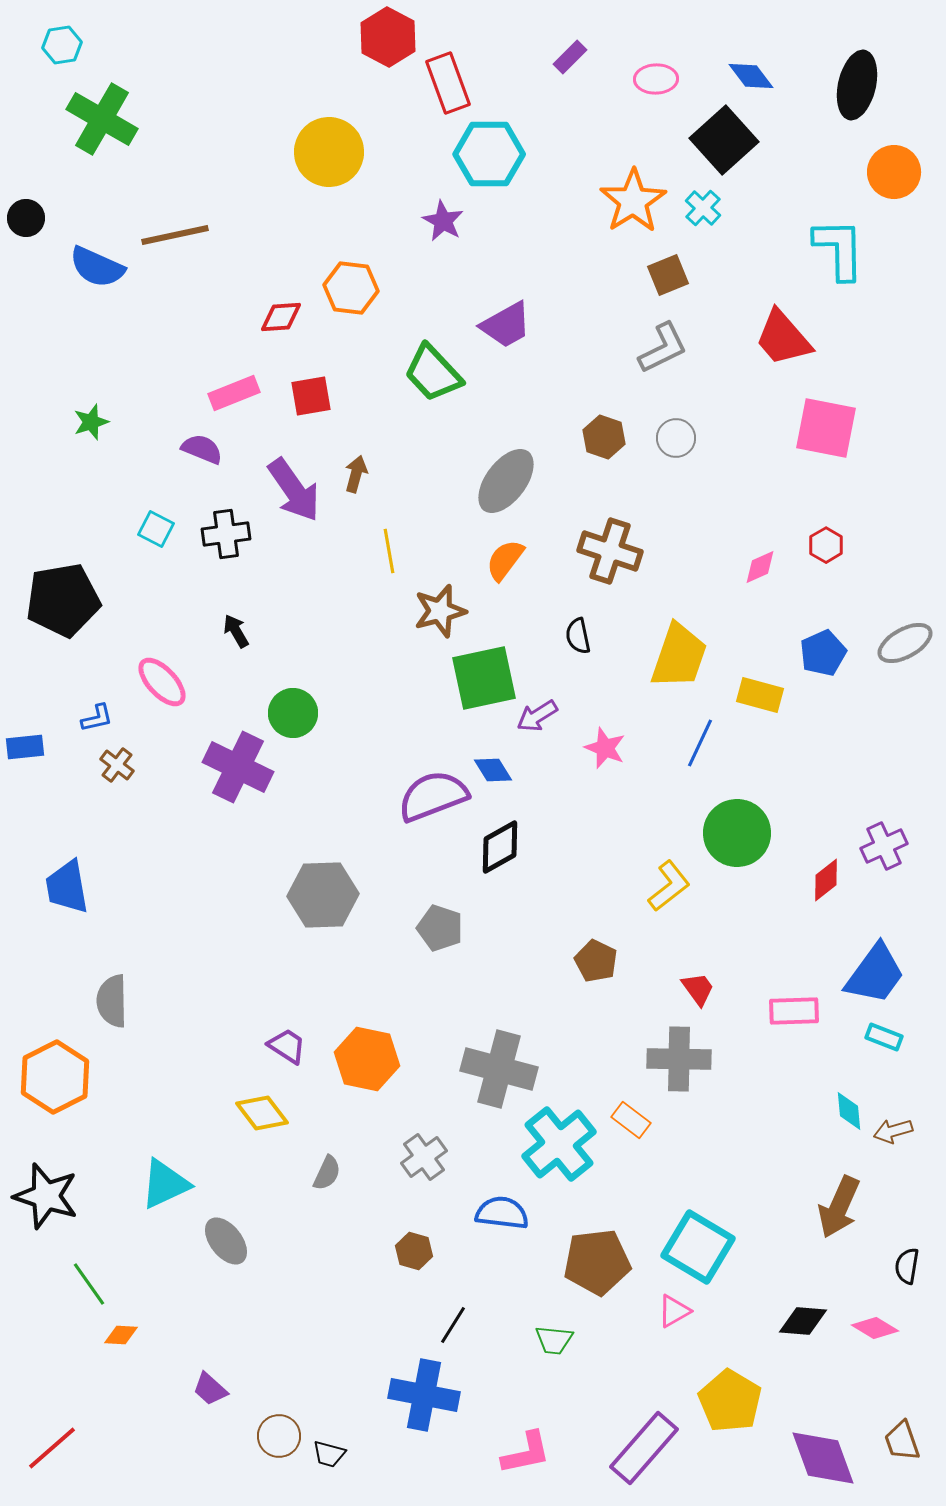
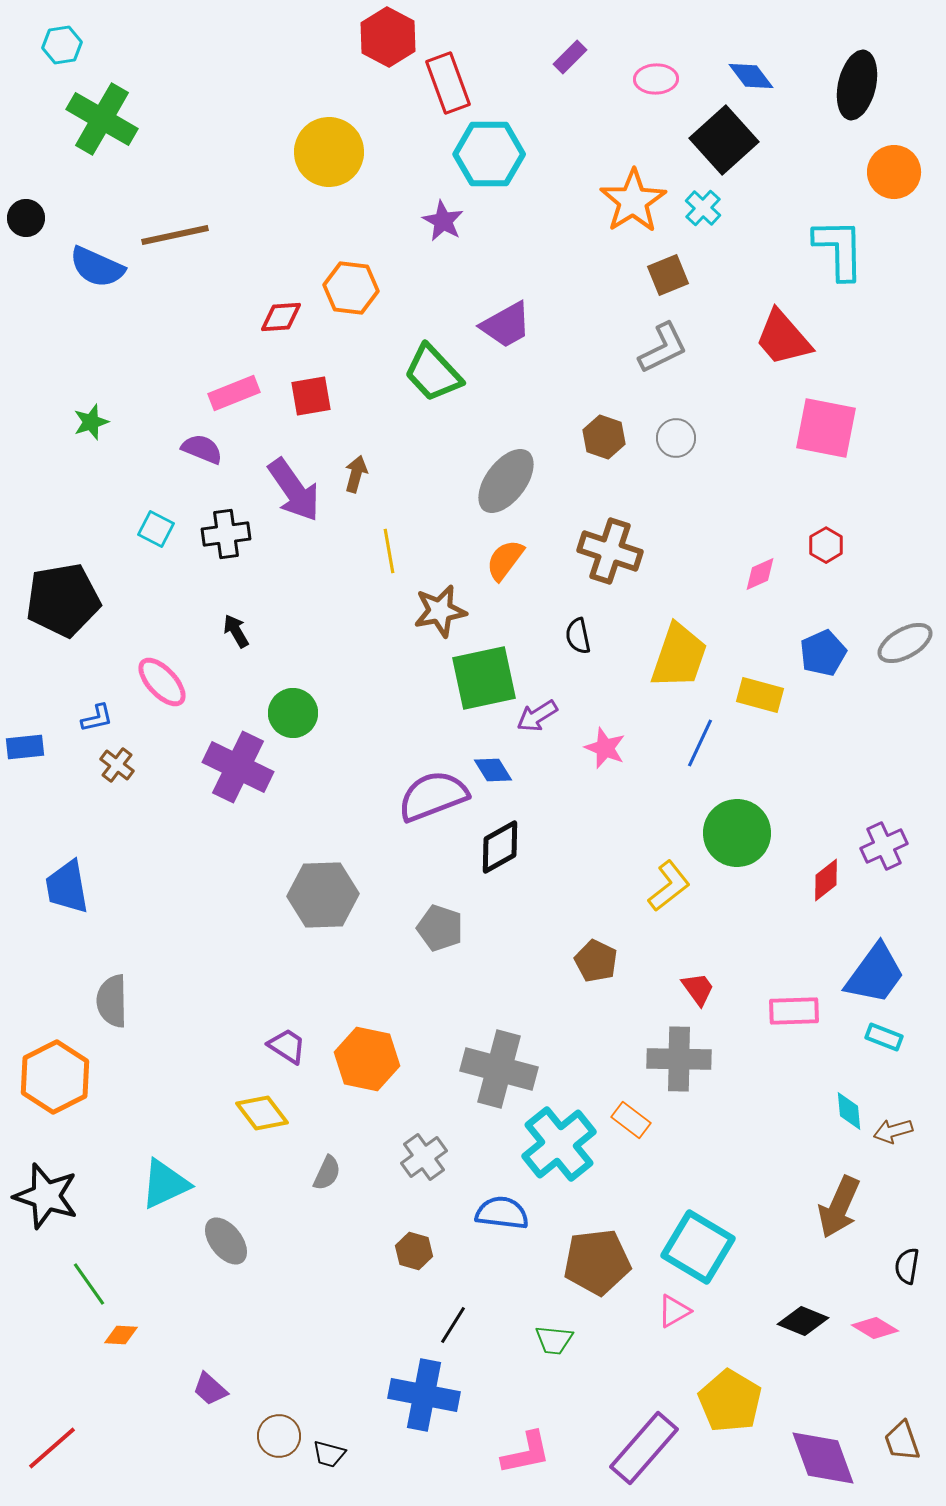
pink diamond at (760, 567): moved 7 px down
brown star at (440, 611): rotated 4 degrees clockwise
black diamond at (803, 1321): rotated 18 degrees clockwise
